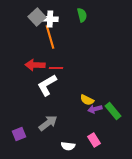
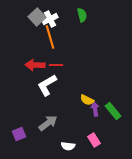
white cross: rotated 28 degrees counterclockwise
red line: moved 3 px up
purple arrow: rotated 96 degrees clockwise
